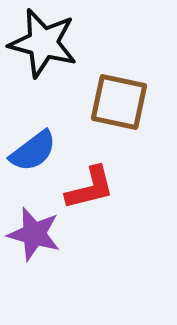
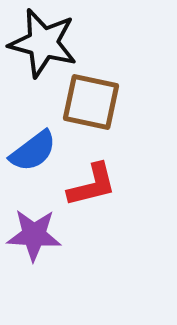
brown square: moved 28 px left
red L-shape: moved 2 px right, 3 px up
purple star: moved 1 px down; rotated 12 degrees counterclockwise
